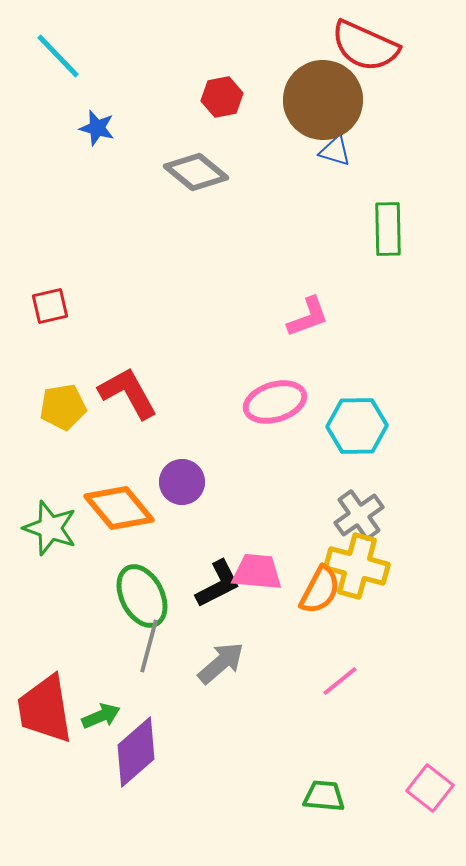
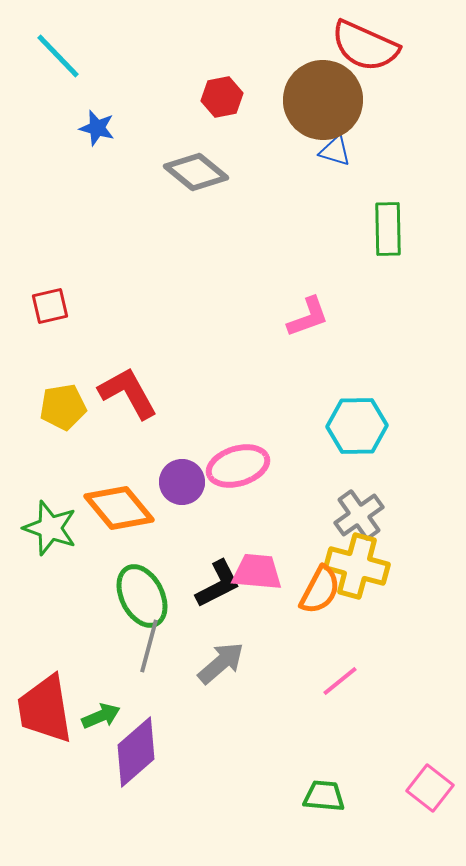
pink ellipse: moved 37 px left, 64 px down
